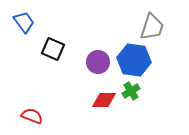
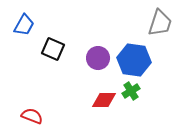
blue trapezoid: moved 3 px down; rotated 65 degrees clockwise
gray trapezoid: moved 8 px right, 4 px up
purple circle: moved 4 px up
